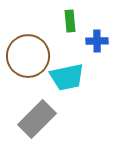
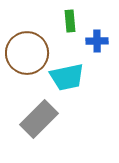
brown circle: moved 1 px left, 3 px up
gray rectangle: moved 2 px right
